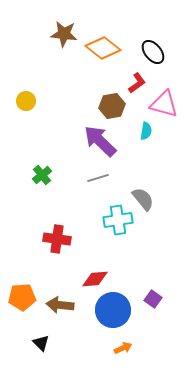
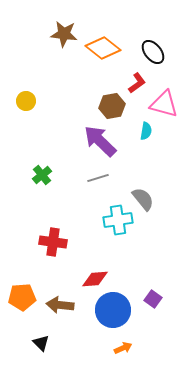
red cross: moved 4 px left, 3 px down
